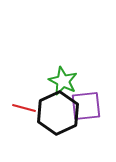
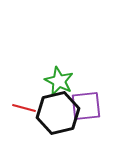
green star: moved 4 px left
black hexagon: rotated 12 degrees clockwise
